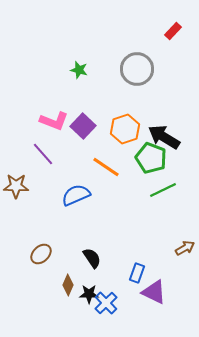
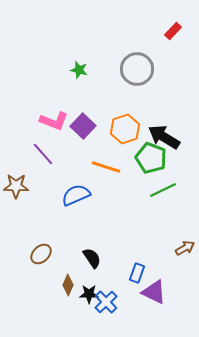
orange line: rotated 16 degrees counterclockwise
blue cross: moved 1 px up
